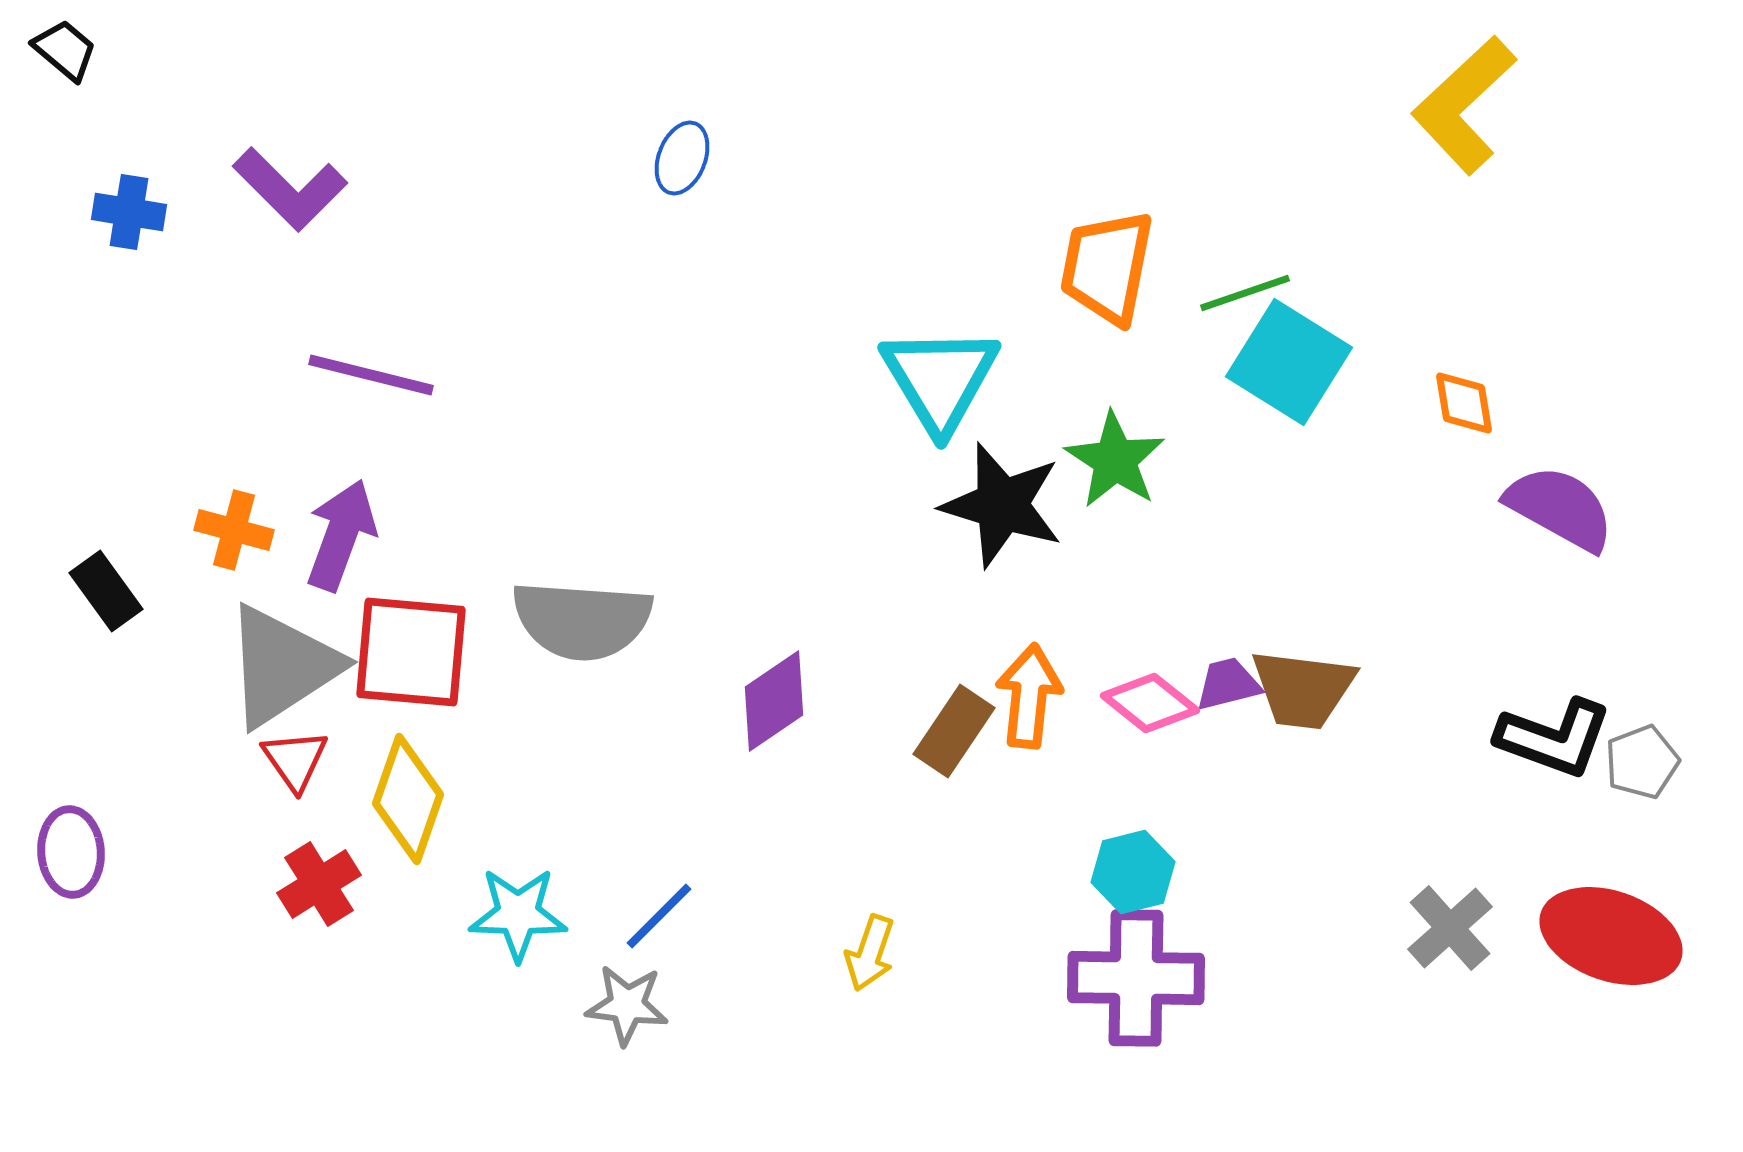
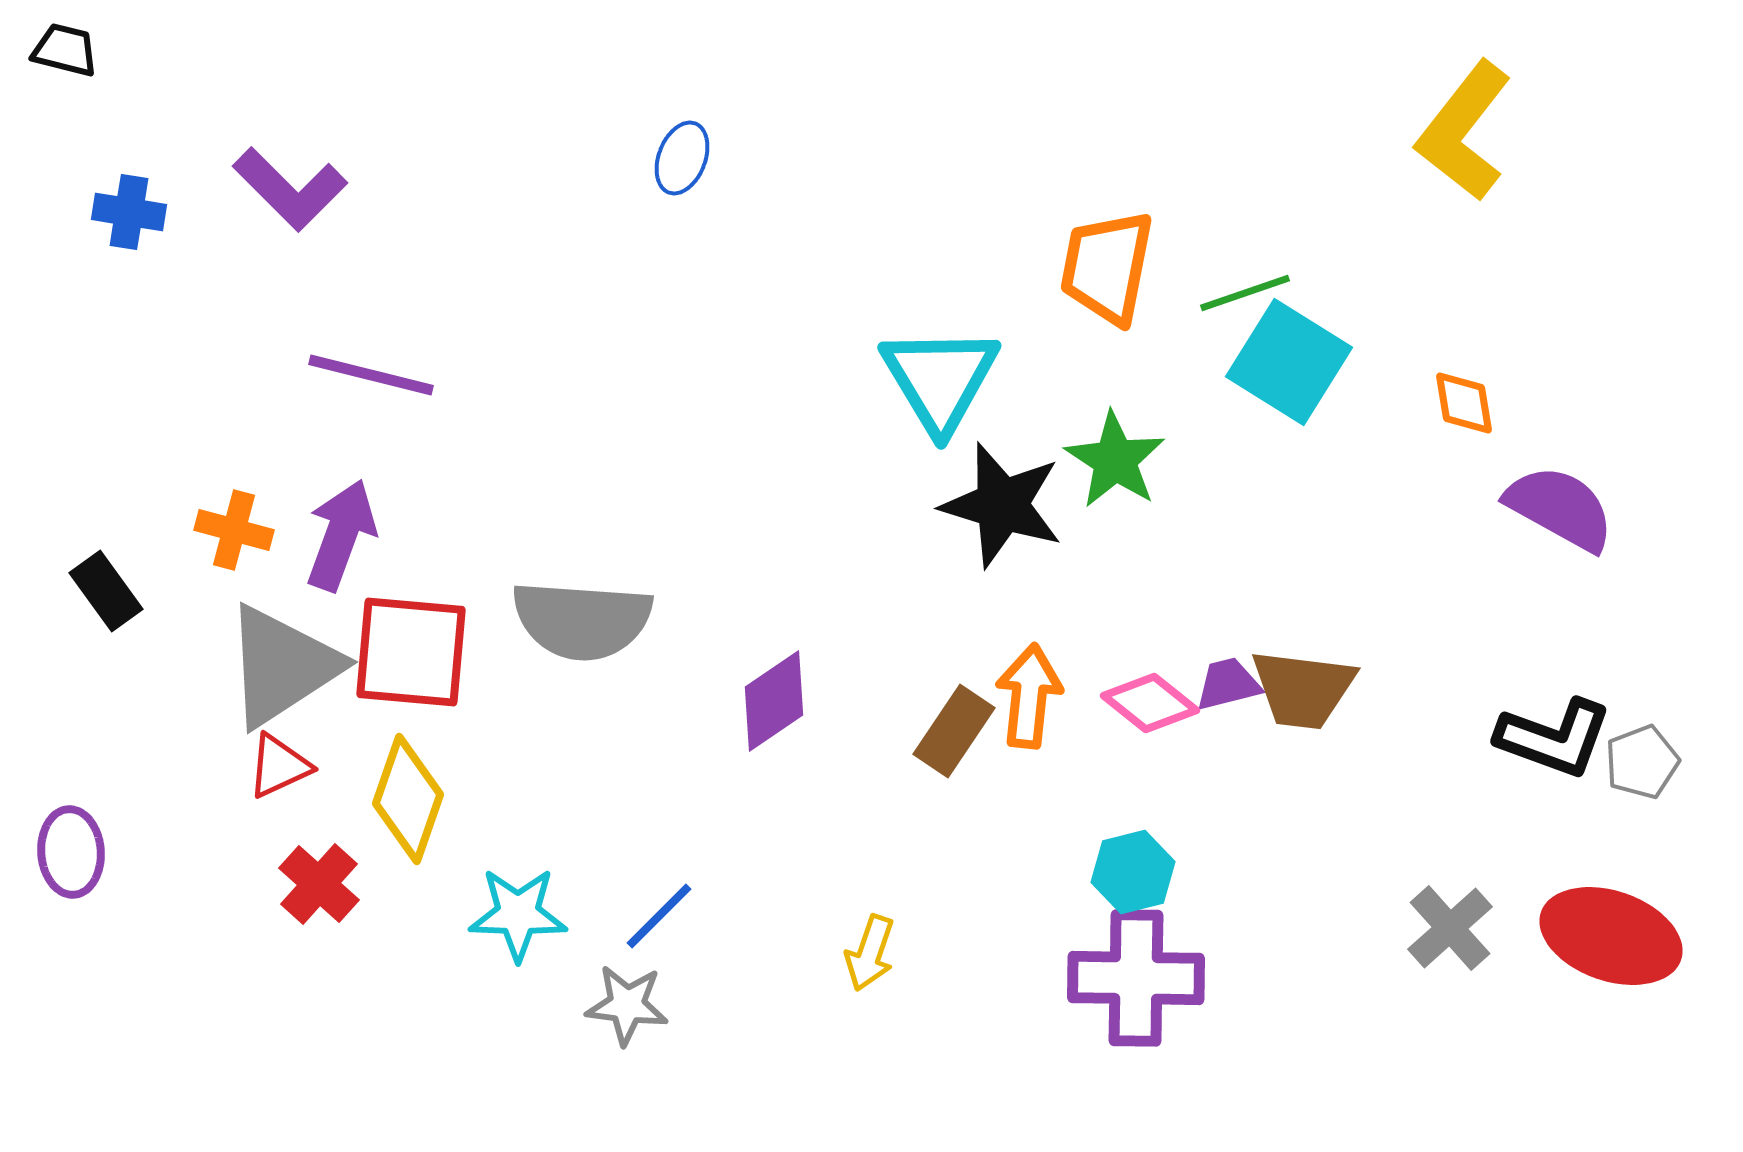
black trapezoid: rotated 26 degrees counterclockwise
yellow L-shape: moved 26 px down; rotated 9 degrees counterclockwise
red triangle: moved 16 px left, 6 px down; rotated 40 degrees clockwise
red cross: rotated 16 degrees counterclockwise
